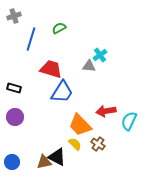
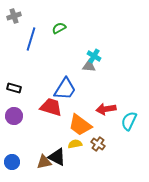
cyan cross: moved 6 px left, 1 px down; rotated 24 degrees counterclockwise
red trapezoid: moved 38 px down
blue trapezoid: moved 3 px right, 3 px up
red arrow: moved 2 px up
purple circle: moved 1 px left, 1 px up
orange trapezoid: rotated 10 degrees counterclockwise
yellow semicircle: rotated 56 degrees counterclockwise
